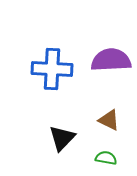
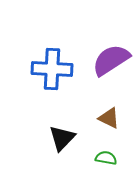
purple semicircle: rotated 30 degrees counterclockwise
brown triangle: moved 2 px up
